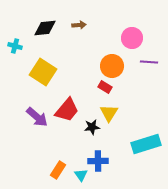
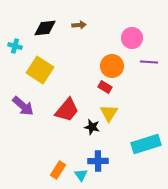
yellow square: moved 3 px left, 2 px up
purple arrow: moved 14 px left, 11 px up
black star: rotated 21 degrees clockwise
